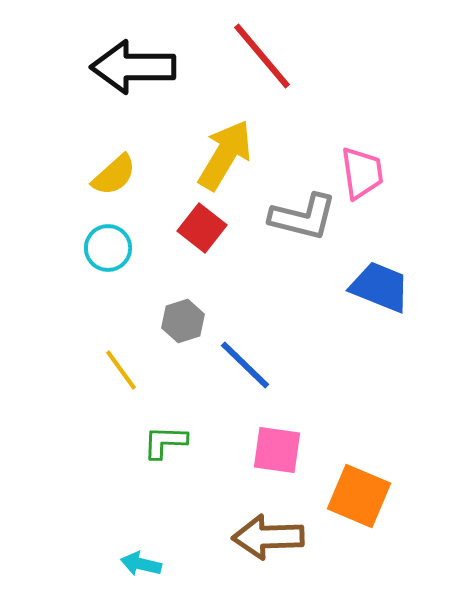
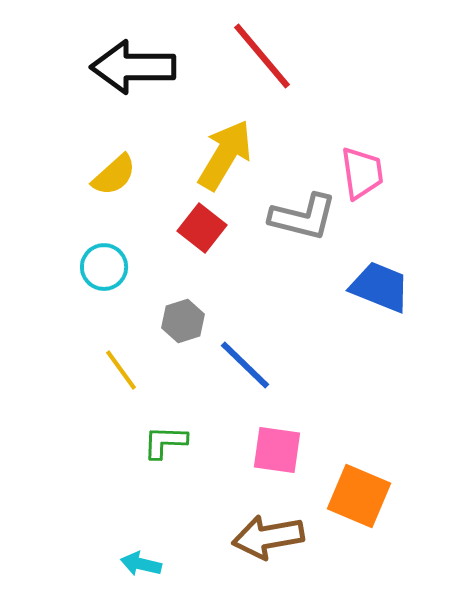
cyan circle: moved 4 px left, 19 px down
brown arrow: rotated 8 degrees counterclockwise
